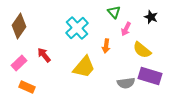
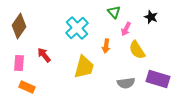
yellow semicircle: moved 5 px left; rotated 18 degrees clockwise
pink rectangle: rotated 42 degrees counterclockwise
yellow trapezoid: rotated 25 degrees counterclockwise
purple rectangle: moved 8 px right, 3 px down
